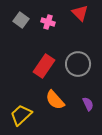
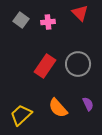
pink cross: rotated 24 degrees counterclockwise
red rectangle: moved 1 px right
orange semicircle: moved 3 px right, 8 px down
